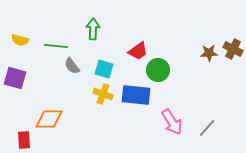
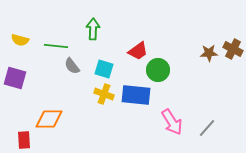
yellow cross: moved 1 px right
